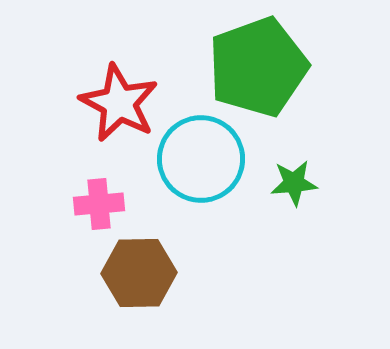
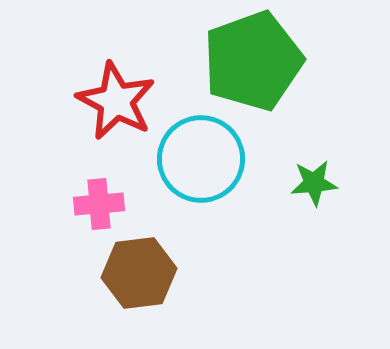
green pentagon: moved 5 px left, 6 px up
red star: moved 3 px left, 2 px up
green star: moved 20 px right
brown hexagon: rotated 6 degrees counterclockwise
